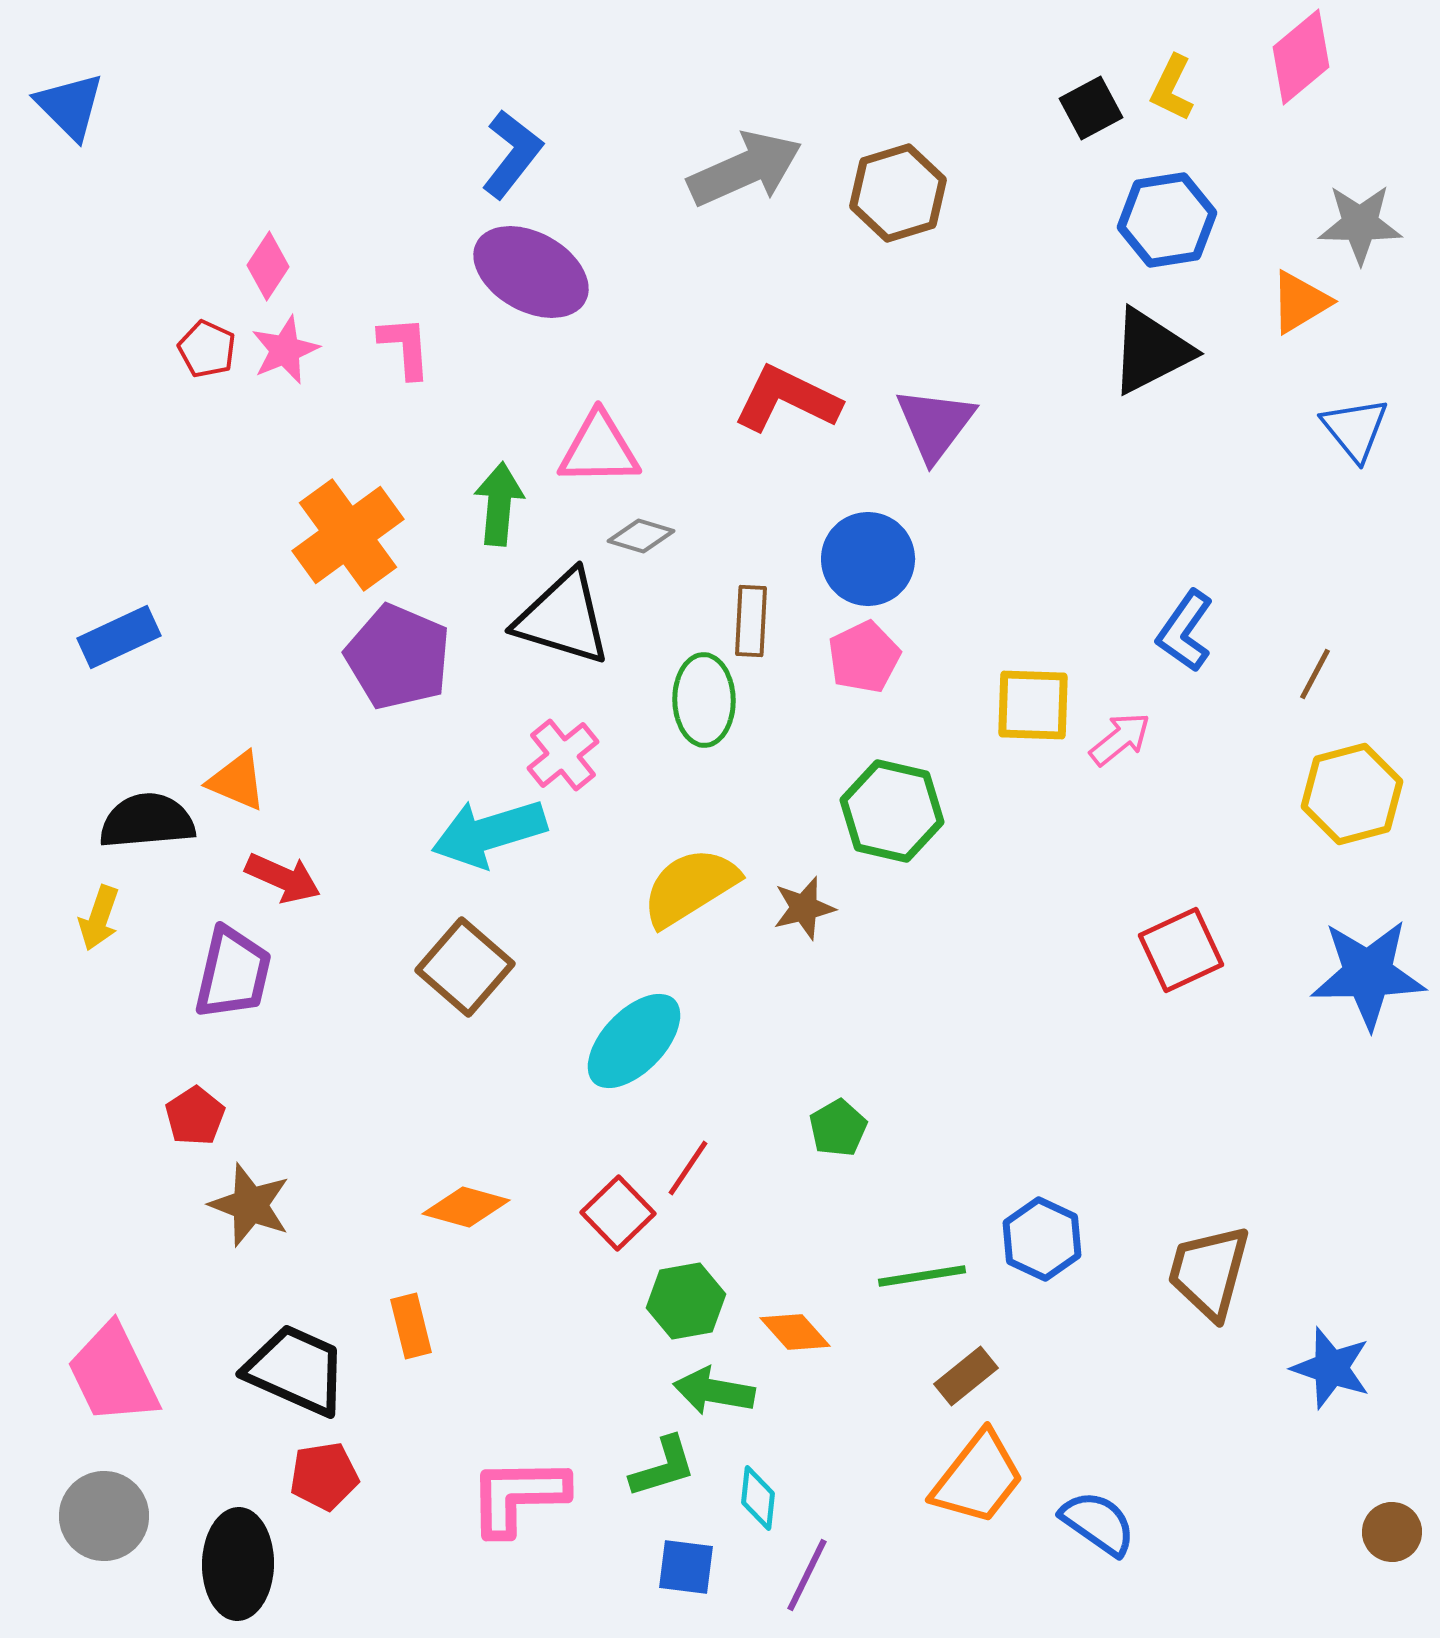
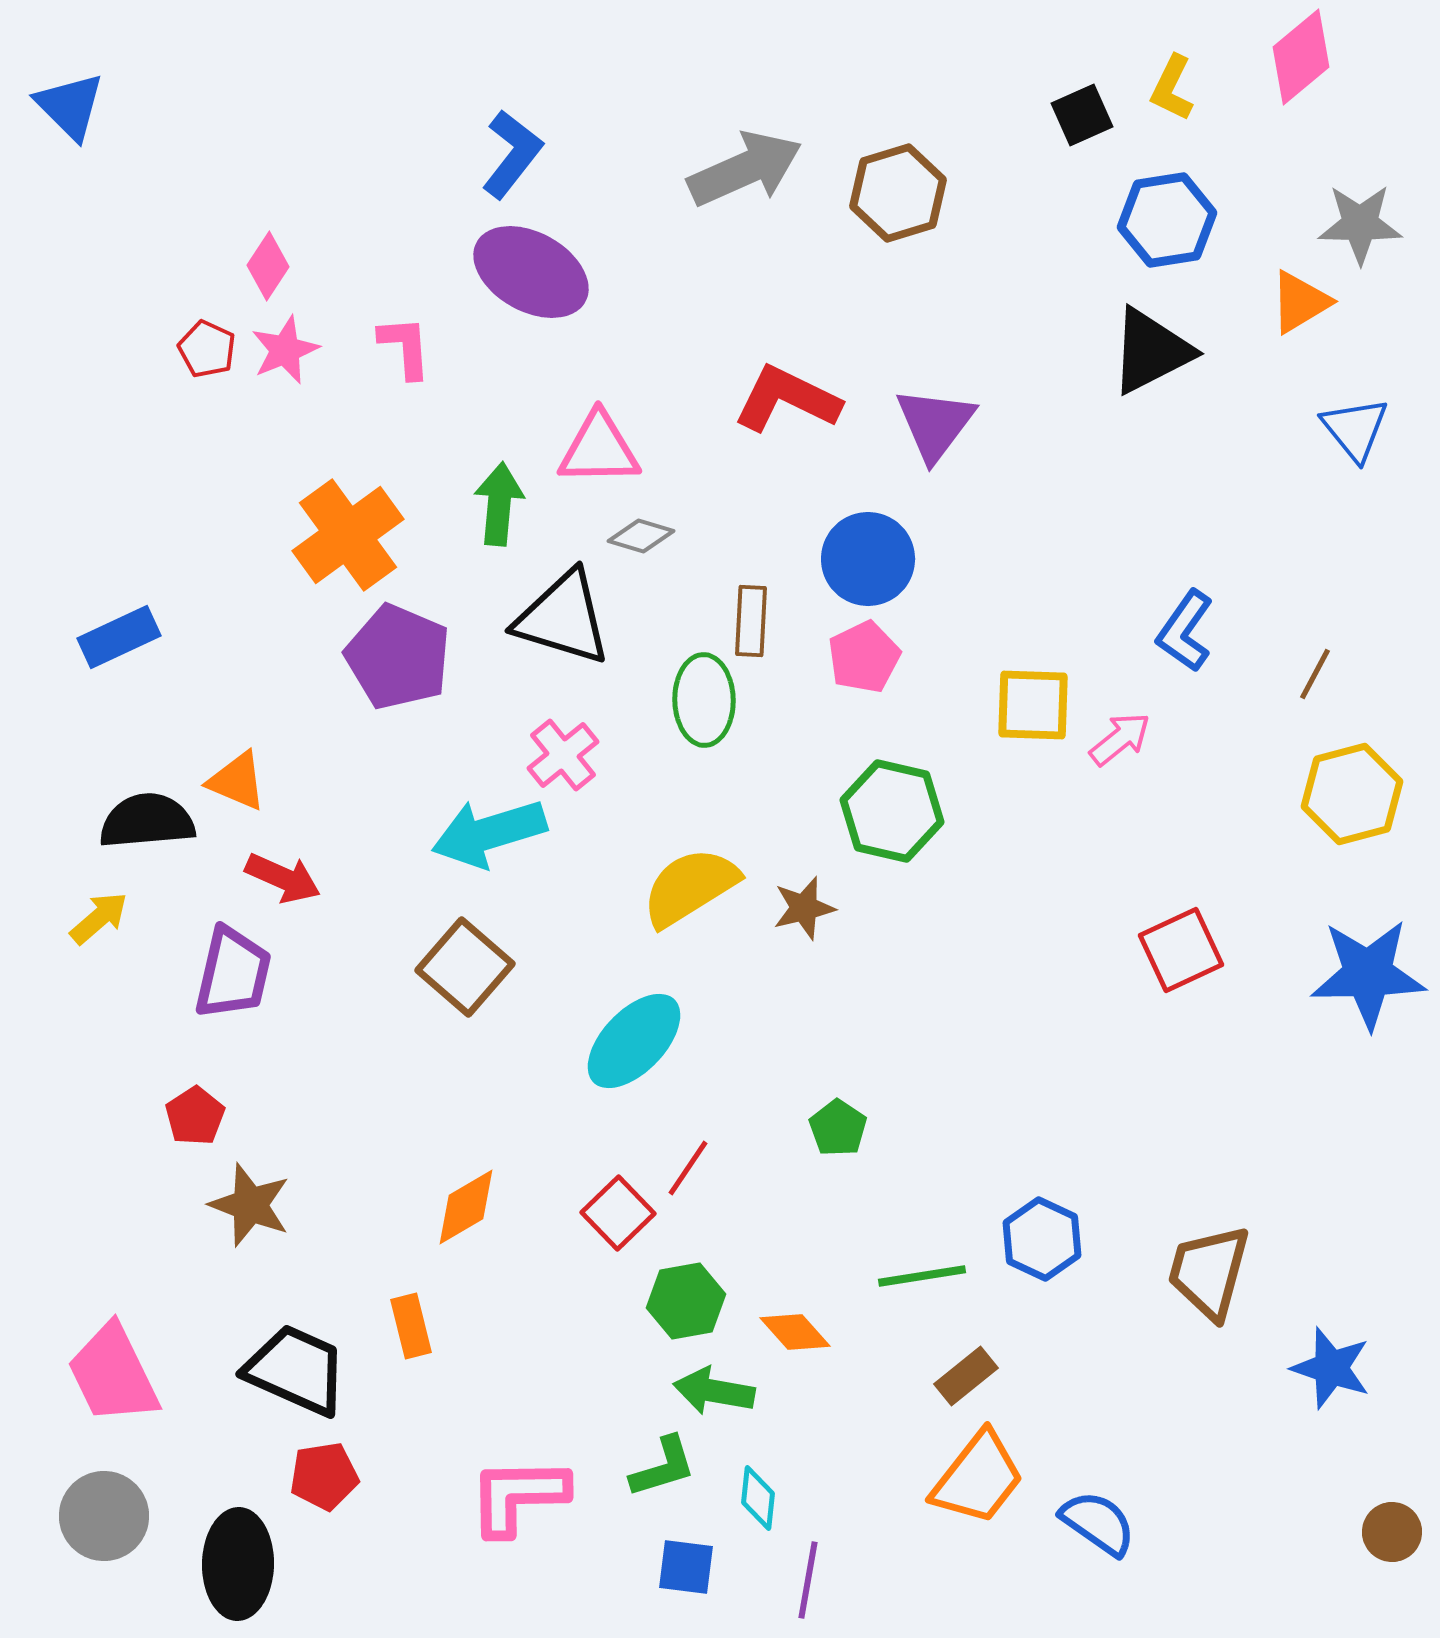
black square at (1091, 108): moved 9 px left, 7 px down; rotated 4 degrees clockwise
yellow arrow at (99, 918): rotated 150 degrees counterclockwise
green pentagon at (838, 1128): rotated 8 degrees counterclockwise
orange diamond at (466, 1207): rotated 46 degrees counterclockwise
purple line at (807, 1575): moved 1 px right, 5 px down; rotated 16 degrees counterclockwise
